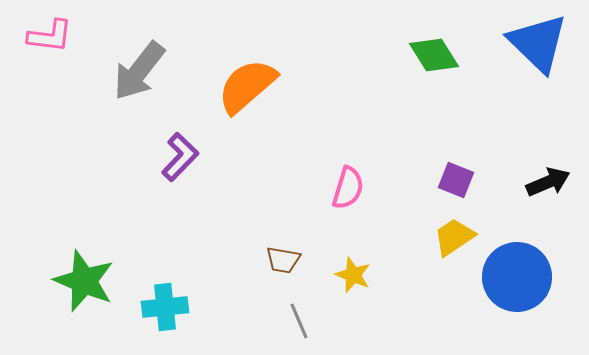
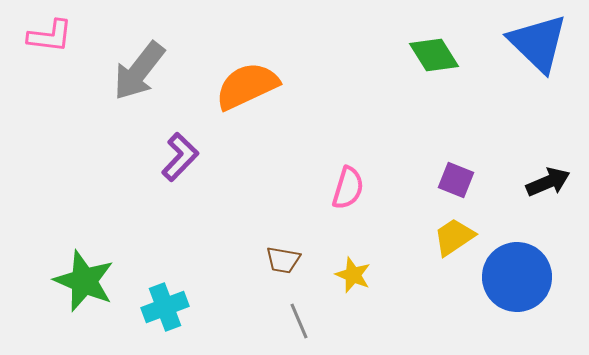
orange semicircle: rotated 16 degrees clockwise
cyan cross: rotated 15 degrees counterclockwise
